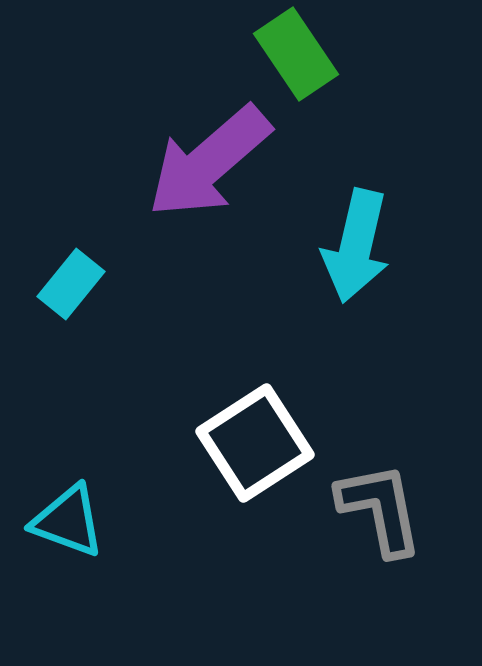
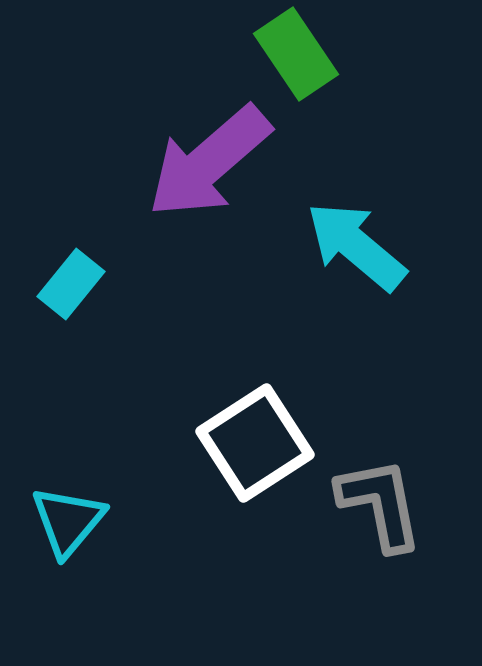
cyan arrow: rotated 117 degrees clockwise
gray L-shape: moved 5 px up
cyan triangle: rotated 50 degrees clockwise
